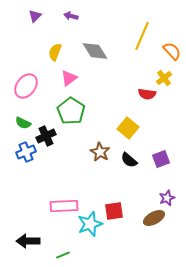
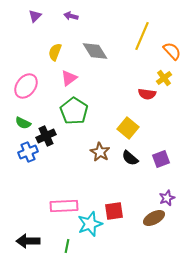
green pentagon: moved 3 px right
blue cross: moved 2 px right
black semicircle: moved 1 px right, 2 px up
green line: moved 4 px right, 9 px up; rotated 56 degrees counterclockwise
